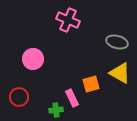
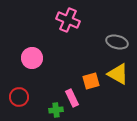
pink circle: moved 1 px left, 1 px up
yellow triangle: moved 2 px left, 1 px down
orange square: moved 3 px up
